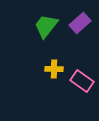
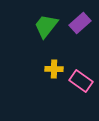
pink rectangle: moved 1 px left
